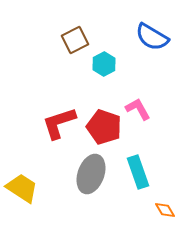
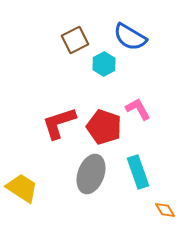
blue semicircle: moved 22 px left
